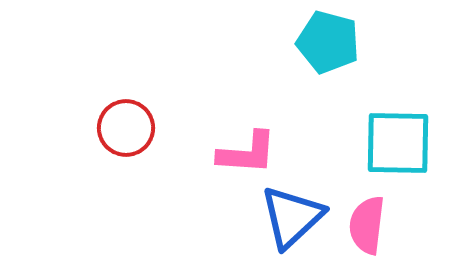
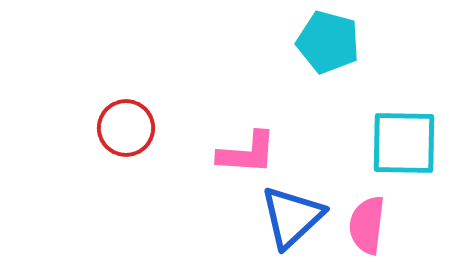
cyan square: moved 6 px right
